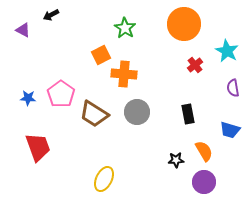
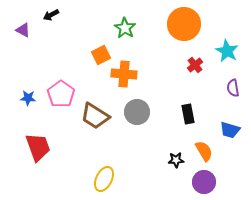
brown trapezoid: moved 1 px right, 2 px down
